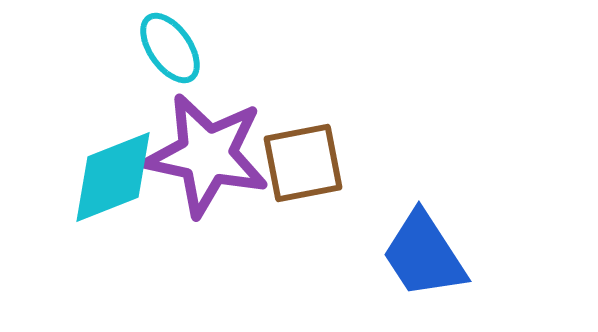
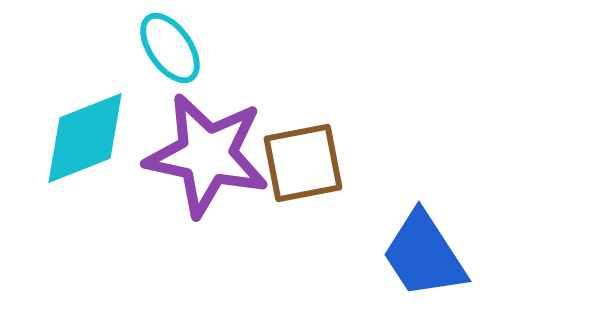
cyan diamond: moved 28 px left, 39 px up
